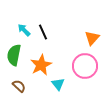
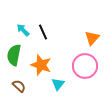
cyan arrow: moved 1 px left
orange star: rotated 25 degrees counterclockwise
cyan triangle: rotated 16 degrees clockwise
